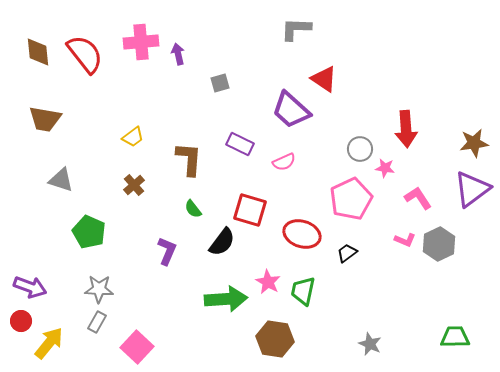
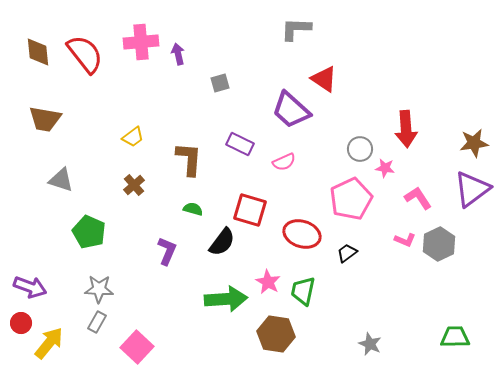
green semicircle at (193, 209): rotated 144 degrees clockwise
red circle at (21, 321): moved 2 px down
brown hexagon at (275, 339): moved 1 px right, 5 px up
